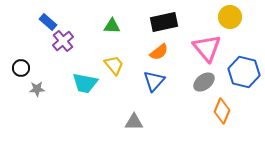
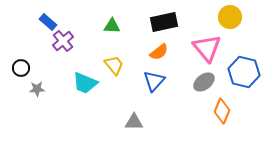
cyan trapezoid: rotated 12 degrees clockwise
